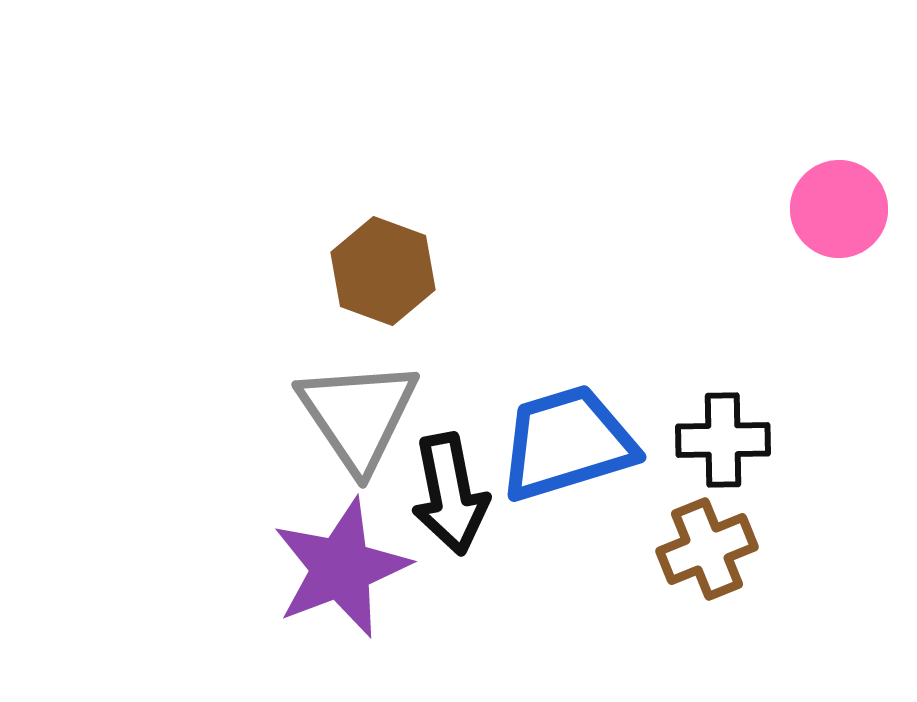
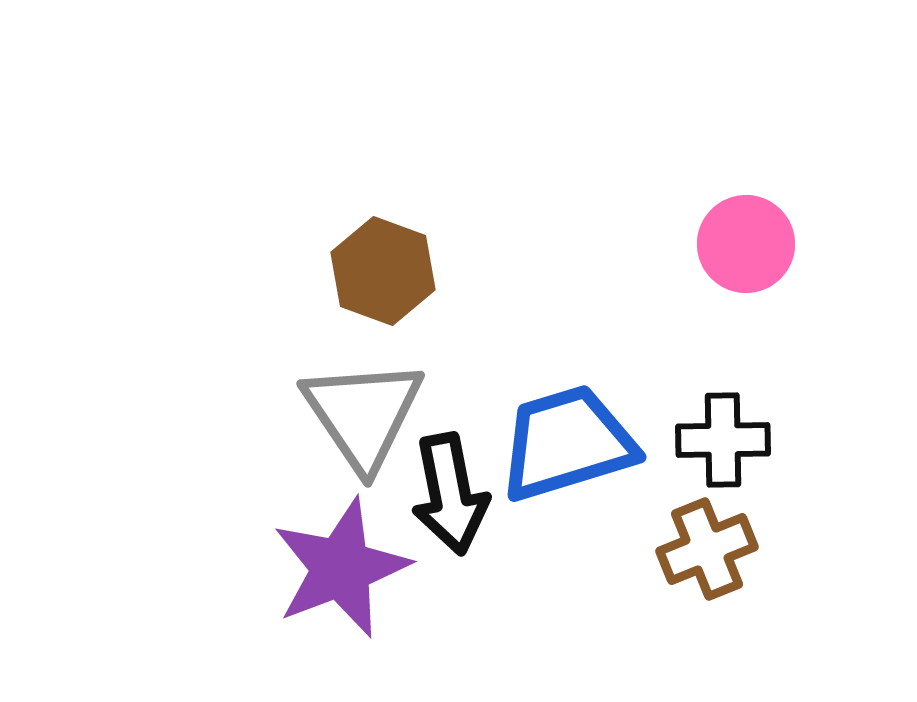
pink circle: moved 93 px left, 35 px down
gray triangle: moved 5 px right, 1 px up
